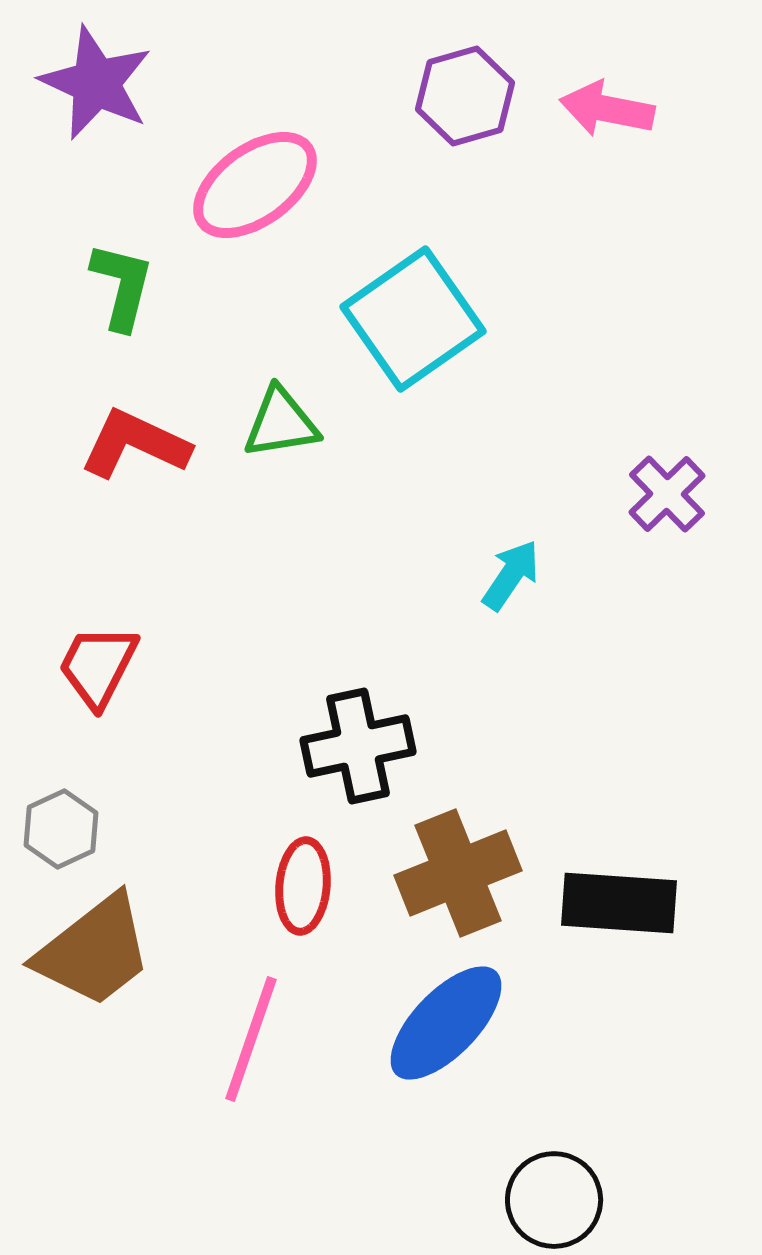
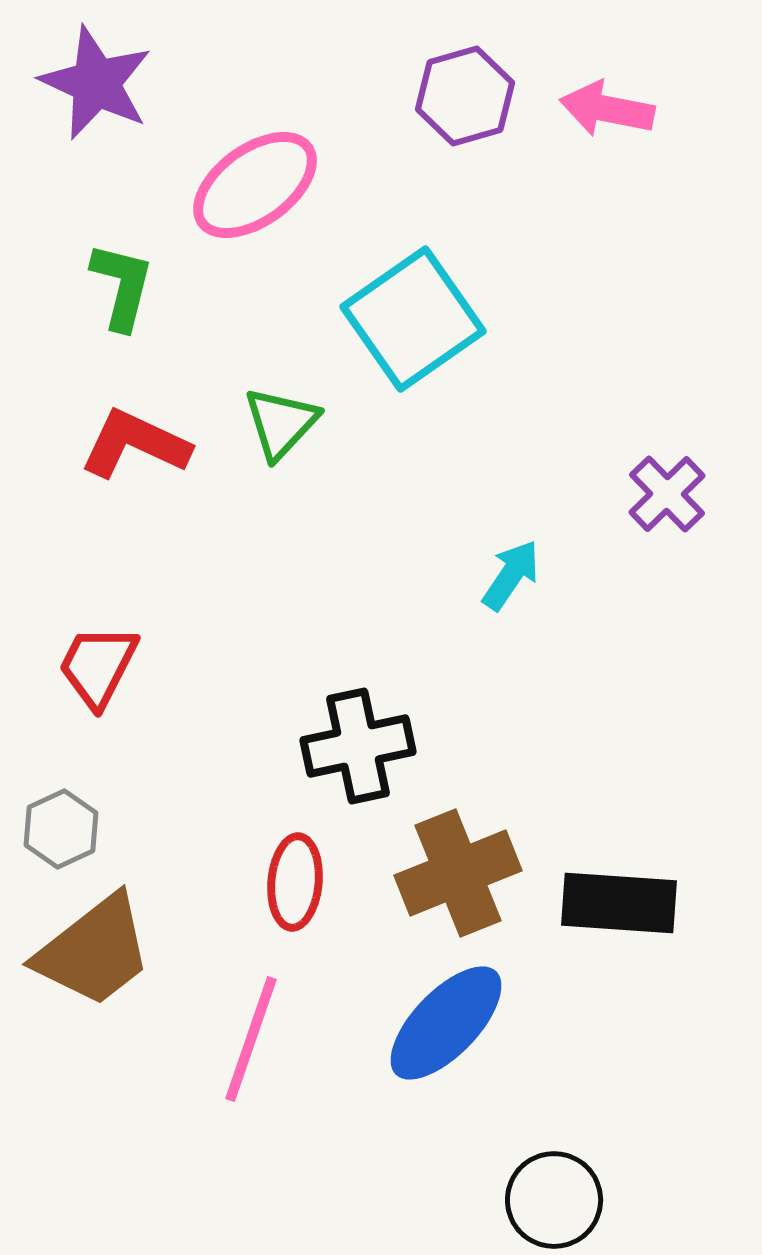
green triangle: rotated 38 degrees counterclockwise
red ellipse: moved 8 px left, 4 px up
